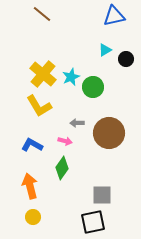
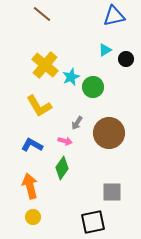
yellow cross: moved 2 px right, 9 px up
gray arrow: rotated 56 degrees counterclockwise
gray square: moved 10 px right, 3 px up
